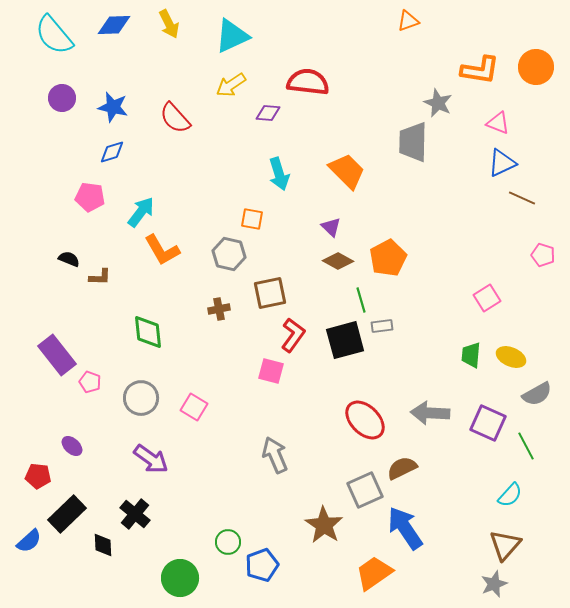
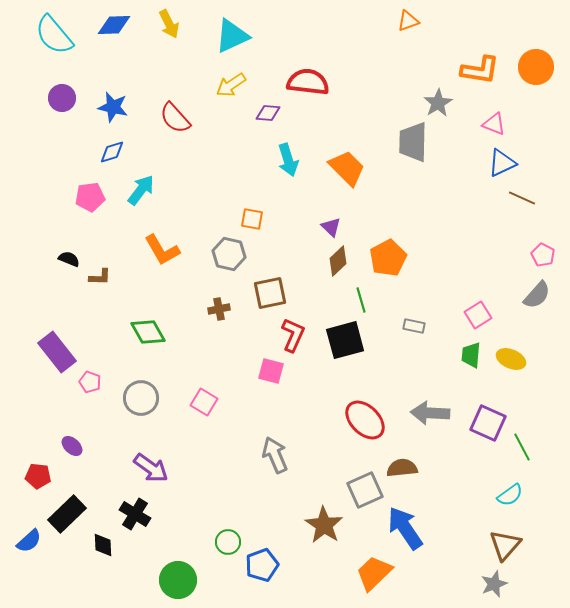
gray star at (438, 103): rotated 16 degrees clockwise
pink triangle at (498, 123): moved 4 px left, 1 px down
orange trapezoid at (347, 171): moved 3 px up
cyan arrow at (279, 174): moved 9 px right, 14 px up
pink pentagon at (90, 197): rotated 16 degrees counterclockwise
cyan arrow at (141, 212): moved 22 px up
pink pentagon at (543, 255): rotated 10 degrees clockwise
brown diamond at (338, 261): rotated 72 degrees counterclockwise
pink square at (487, 298): moved 9 px left, 17 px down
gray rectangle at (382, 326): moved 32 px right; rotated 20 degrees clockwise
green diamond at (148, 332): rotated 24 degrees counterclockwise
red L-shape at (293, 335): rotated 12 degrees counterclockwise
purple rectangle at (57, 355): moved 3 px up
yellow ellipse at (511, 357): moved 2 px down
gray semicircle at (537, 394): moved 99 px up; rotated 20 degrees counterclockwise
pink square at (194, 407): moved 10 px right, 5 px up
green line at (526, 446): moved 4 px left, 1 px down
purple arrow at (151, 459): moved 9 px down
brown semicircle at (402, 468): rotated 20 degrees clockwise
cyan semicircle at (510, 495): rotated 12 degrees clockwise
black cross at (135, 514): rotated 8 degrees counterclockwise
orange trapezoid at (374, 573): rotated 9 degrees counterclockwise
green circle at (180, 578): moved 2 px left, 2 px down
